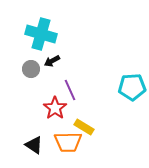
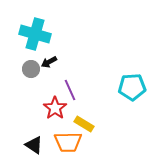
cyan cross: moved 6 px left
black arrow: moved 3 px left, 1 px down
yellow rectangle: moved 3 px up
